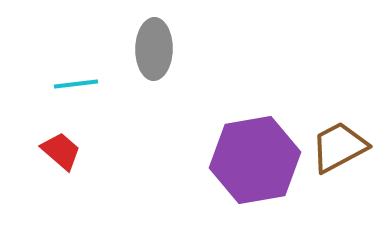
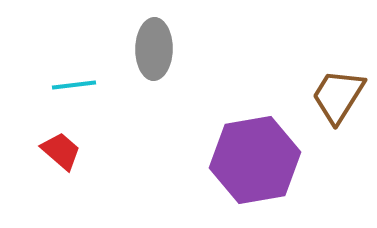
cyan line: moved 2 px left, 1 px down
brown trapezoid: moved 1 px left, 51 px up; rotated 30 degrees counterclockwise
